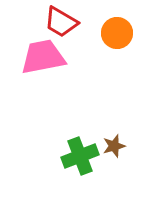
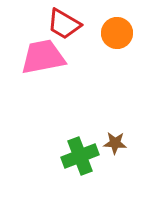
red trapezoid: moved 3 px right, 2 px down
brown star: moved 1 px right, 3 px up; rotated 20 degrees clockwise
